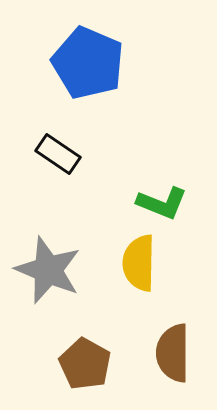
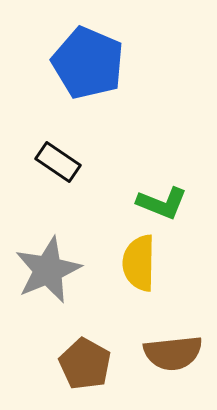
black rectangle: moved 8 px down
gray star: rotated 26 degrees clockwise
brown semicircle: rotated 96 degrees counterclockwise
